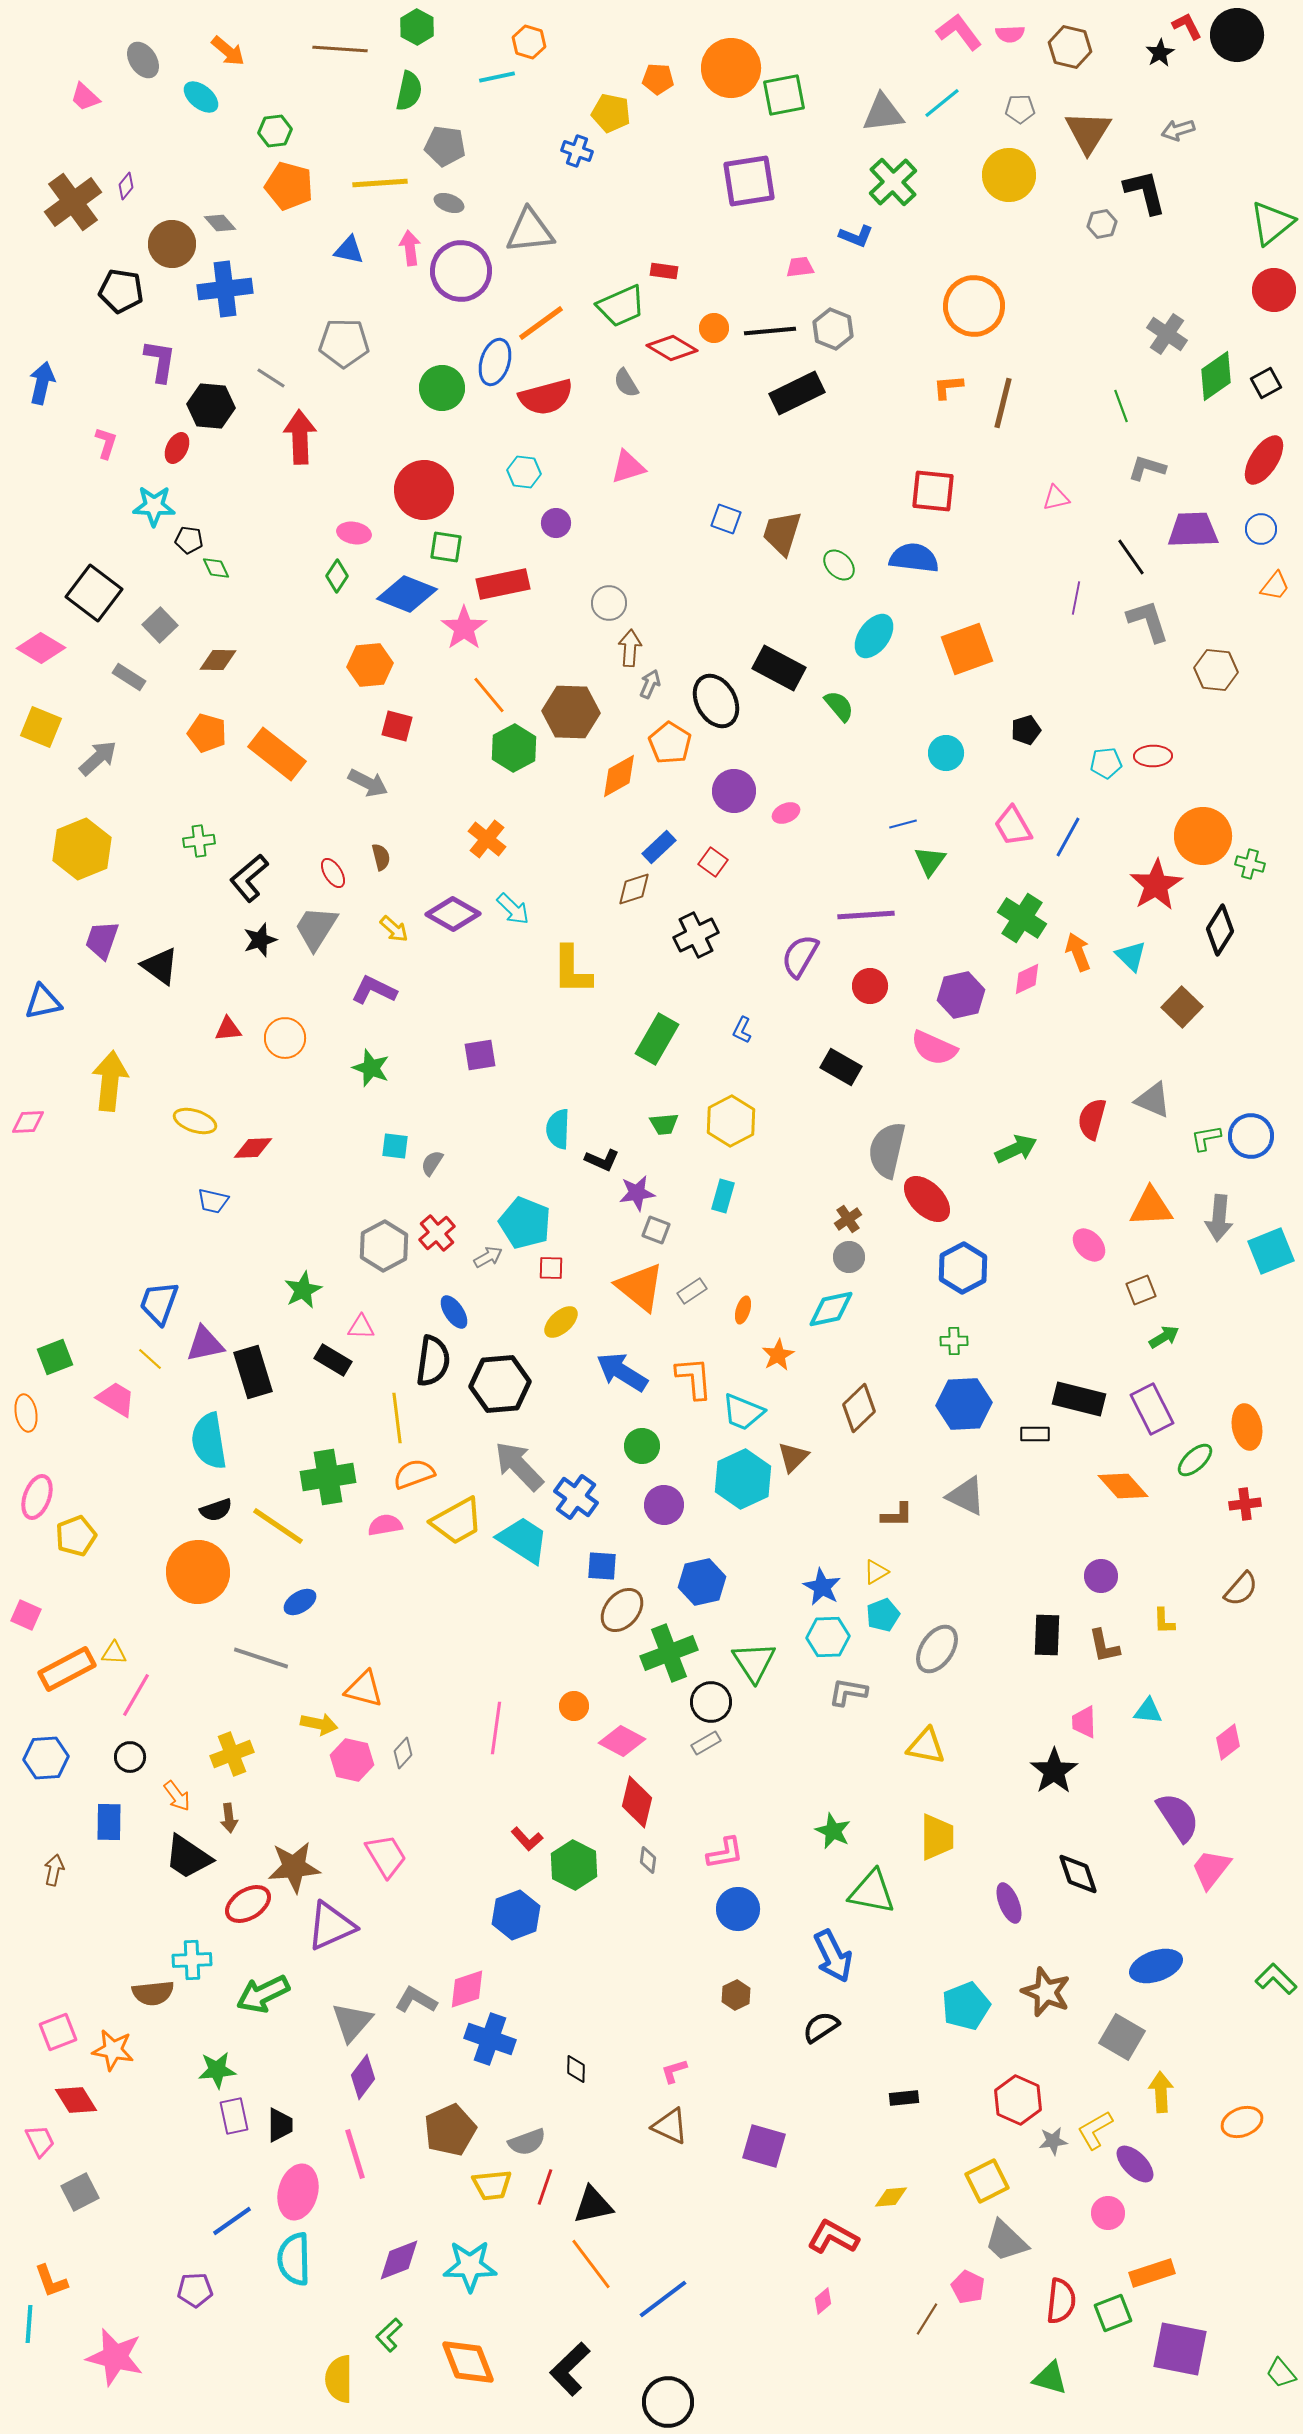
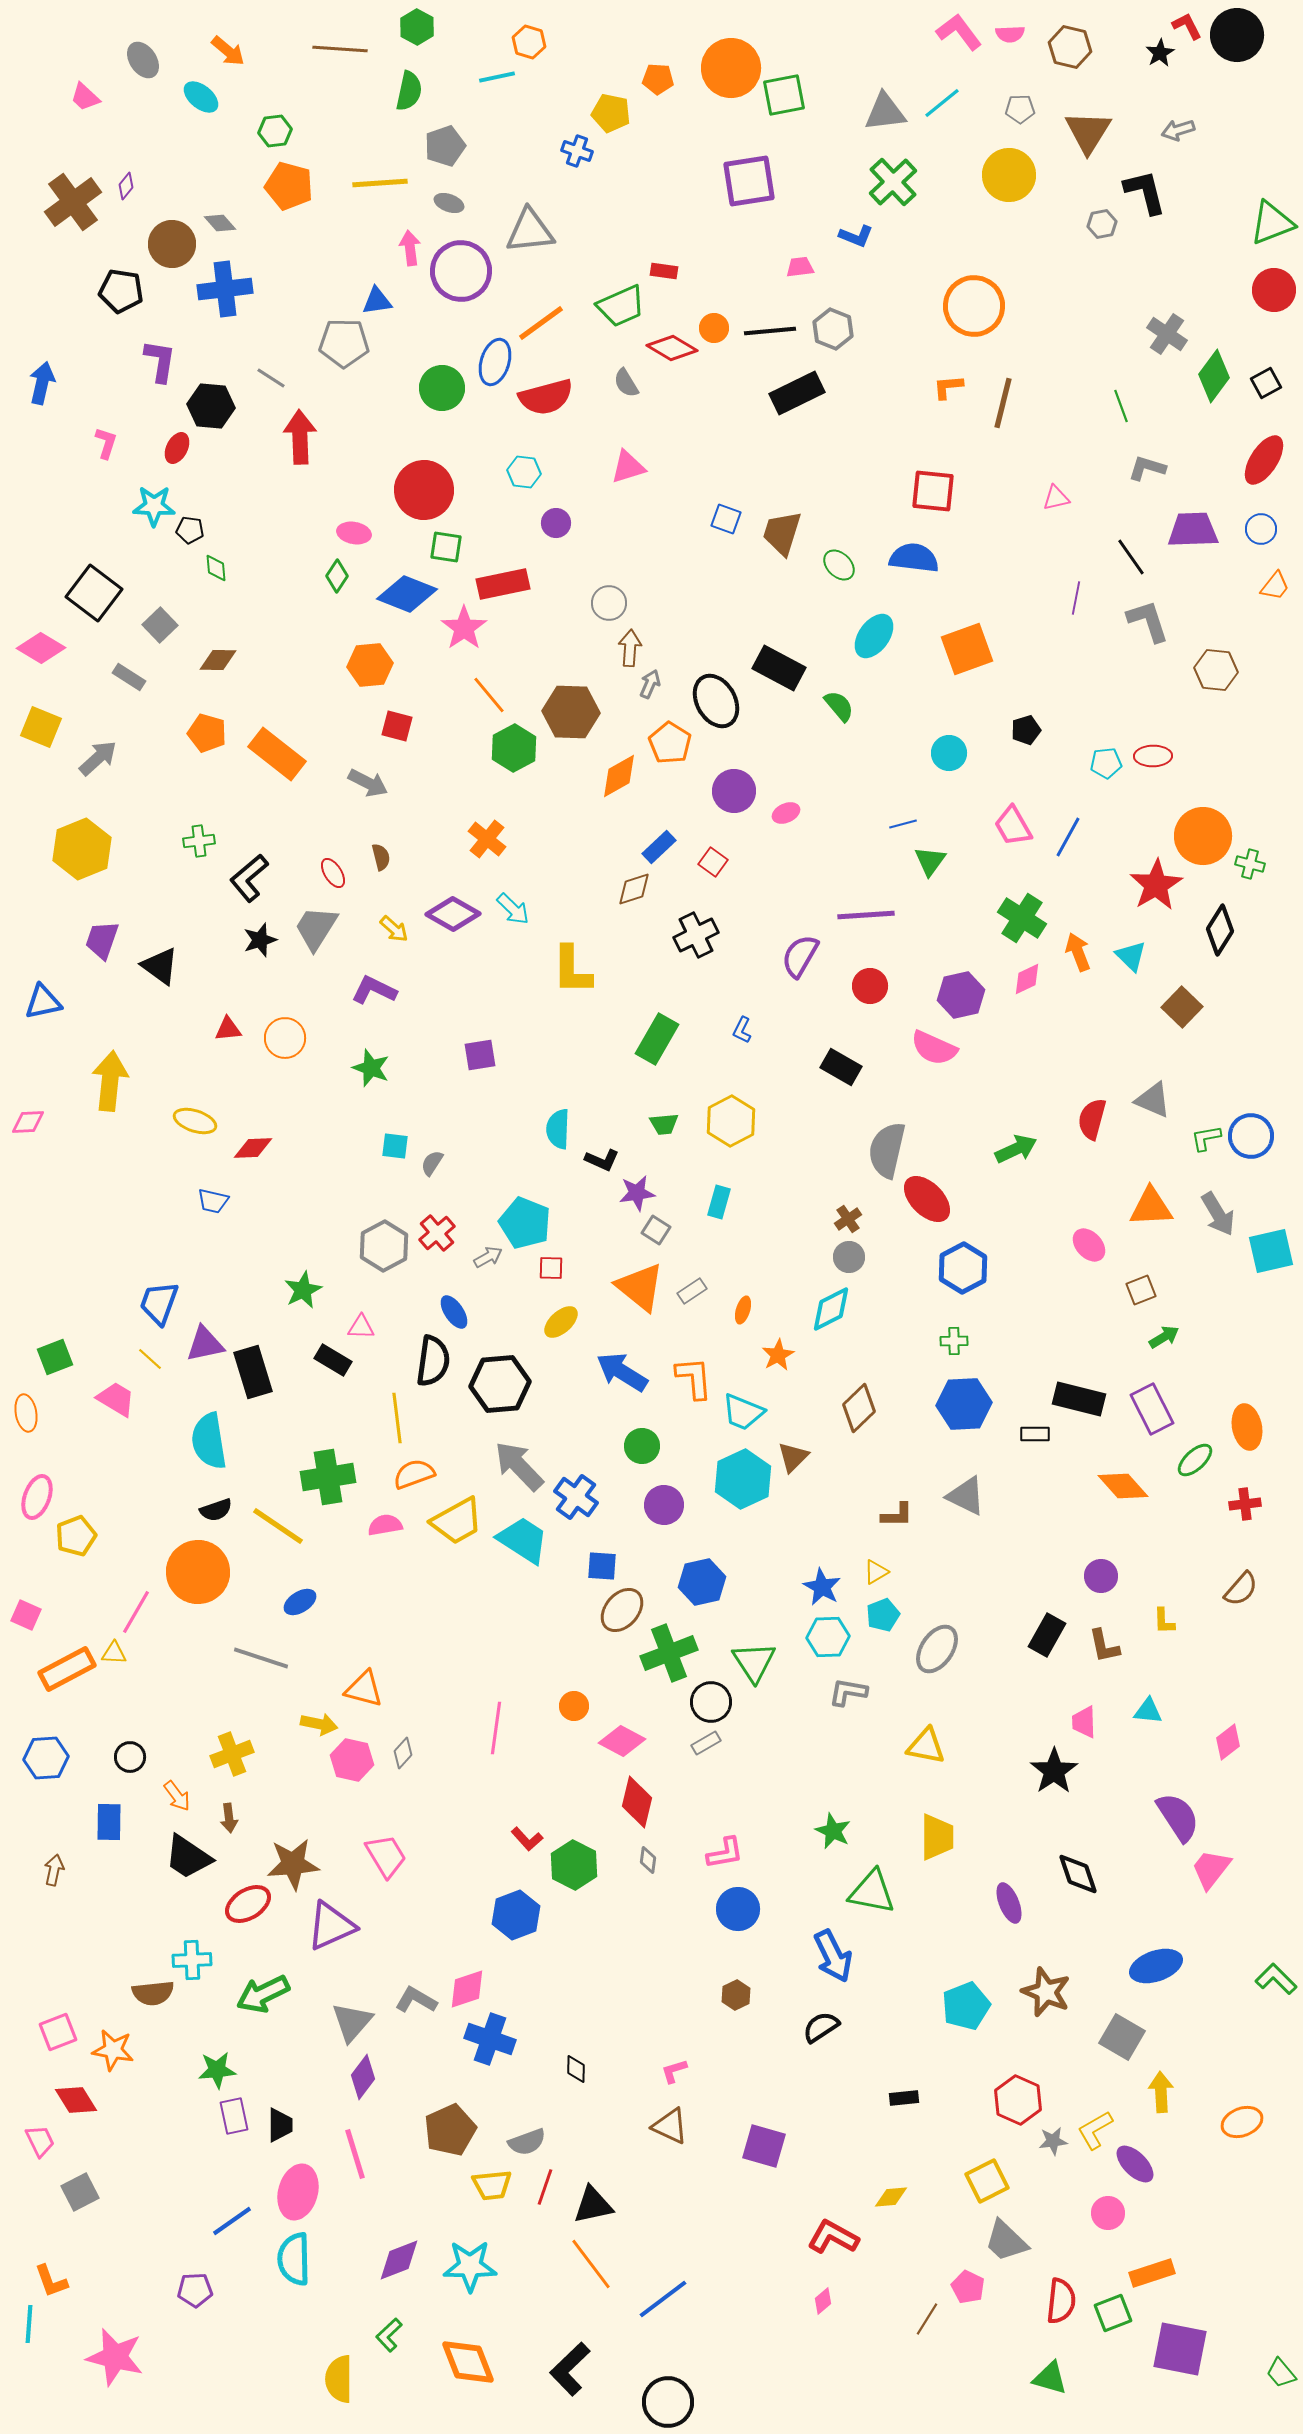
gray triangle at (883, 113): moved 2 px right, 1 px up
gray pentagon at (445, 146): rotated 27 degrees counterclockwise
green triangle at (1272, 223): rotated 18 degrees clockwise
blue triangle at (349, 250): moved 28 px right, 51 px down; rotated 20 degrees counterclockwise
green diamond at (1216, 376): moved 2 px left; rotated 18 degrees counterclockwise
black pentagon at (189, 540): moved 1 px right, 10 px up
green diamond at (216, 568): rotated 20 degrees clockwise
cyan circle at (946, 753): moved 3 px right
cyan rectangle at (723, 1196): moved 4 px left, 6 px down
gray arrow at (1219, 1218): moved 1 px left, 4 px up; rotated 36 degrees counterclockwise
gray square at (656, 1230): rotated 12 degrees clockwise
cyan square at (1271, 1251): rotated 9 degrees clockwise
cyan diamond at (831, 1309): rotated 15 degrees counterclockwise
black rectangle at (1047, 1635): rotated 27 degrees clockwise
pink line at (136, 1695): moved 83 px up
brown star at (294, 1867): moved 1 px left, 3 px up
